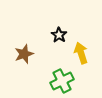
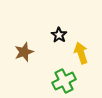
brown star: moved 2 px up
green cross: moved 2 px right
